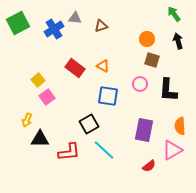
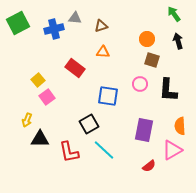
blue cross: rotated 18 degrees clockwise
orange triangle: moved 14 px up; rotated 24 degrees counterclockwise
red L-shape: rotated 85 degrees clockwise
